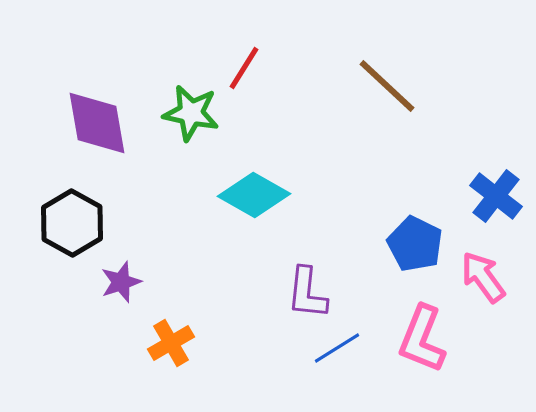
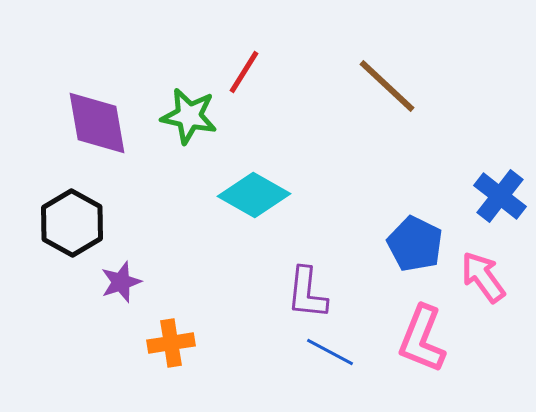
red line: moved 4 px down
green star: moved 2 px left, 3 px down
blue cross: moved 4 px right
orange cross: rotated 21 degrees clockwise
blue line: moved 7 px left, 4 px down; rotated 60 degrees clockwise
